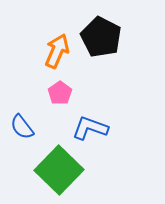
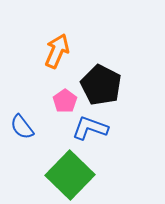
black pentagon: moved 48 px down
pink pentagon: moved 5 px right, 8 px down
green square: moved 11 px right, 5 px down
